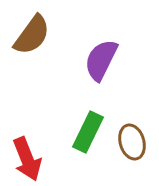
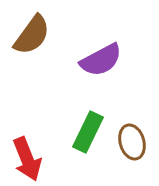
purple semicircle: rotated 144 degrees counterclockwise
